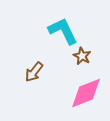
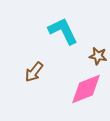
brown star: moved 16 px right; rotated 18 degrees counterclockwise
pink diamond: moved 4 px up
